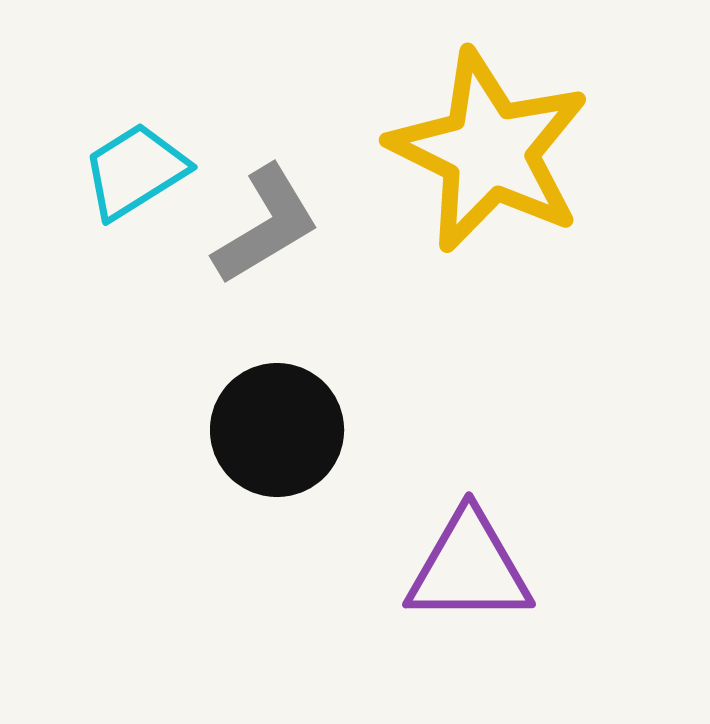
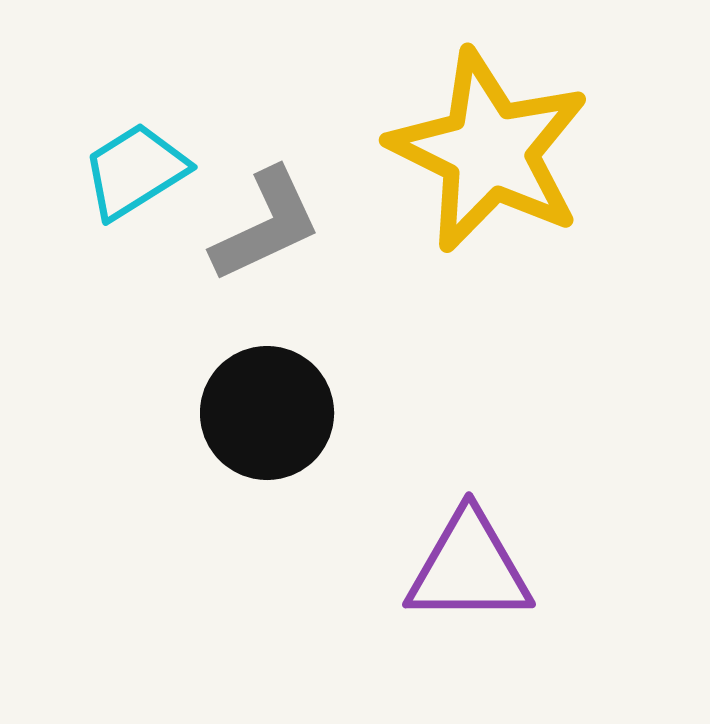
gray L-shape: rotated 6 degrees clockwise
black circle: moved 10 px left, 17 px up
